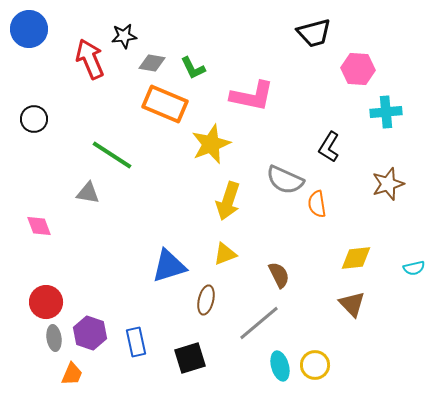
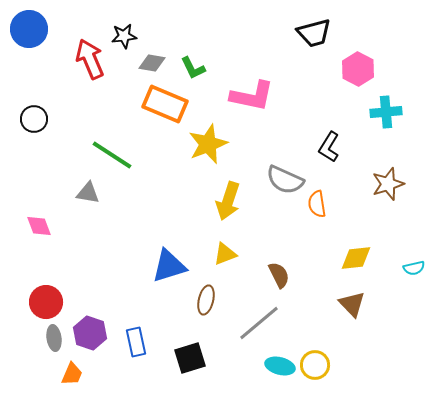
pink hexagon: rotated 24 degrees clockwise
yellow star: moved 3 px left
cyan ellipse: rotated 60 degrees counterclockwise
